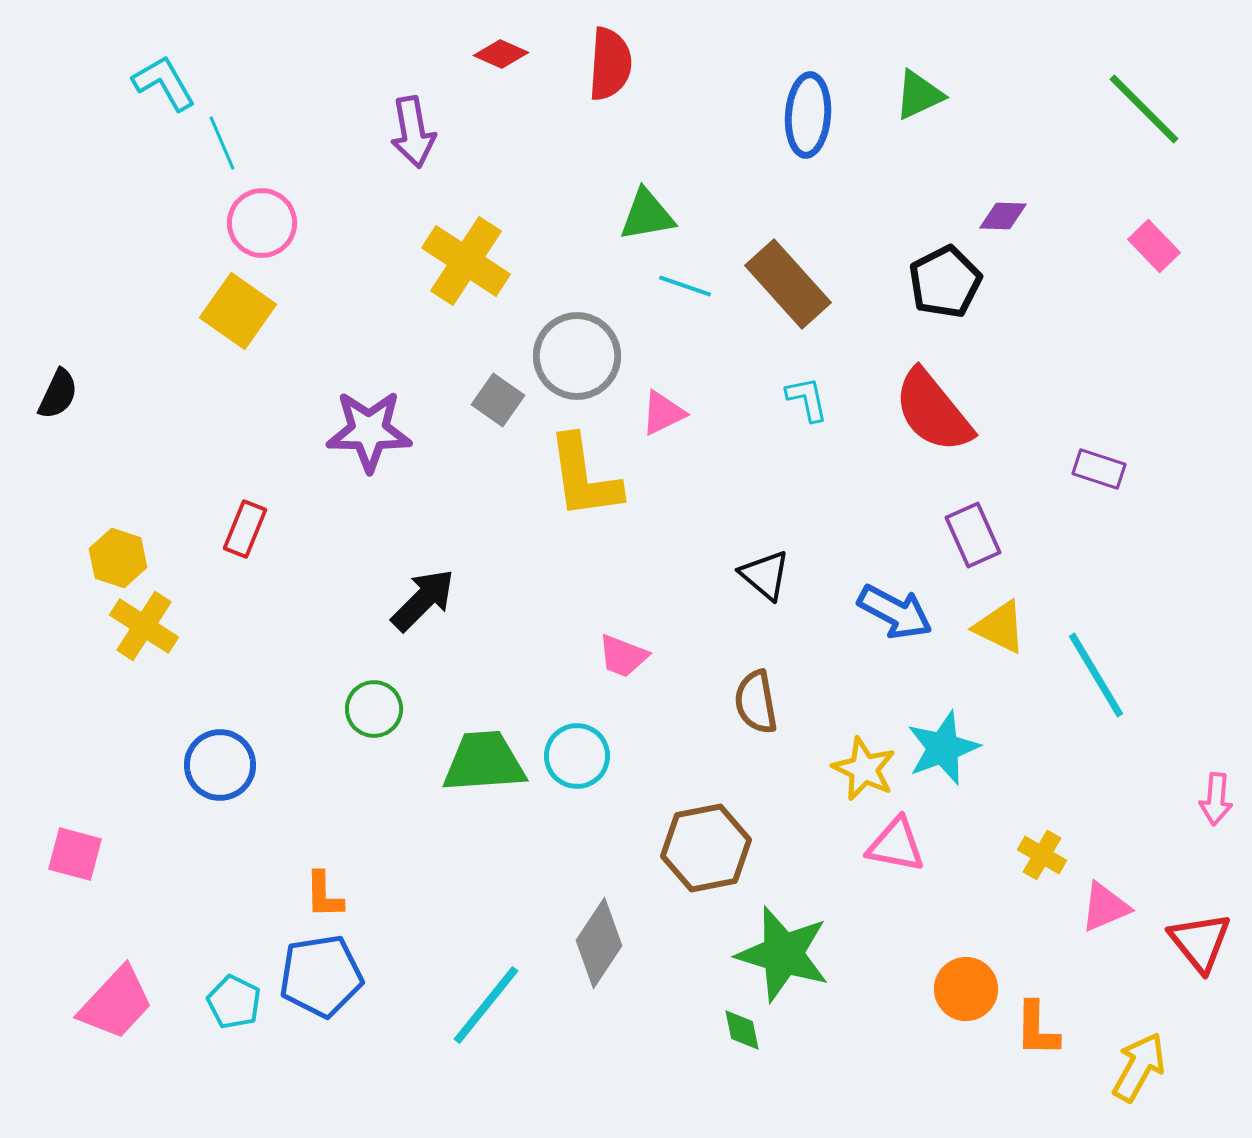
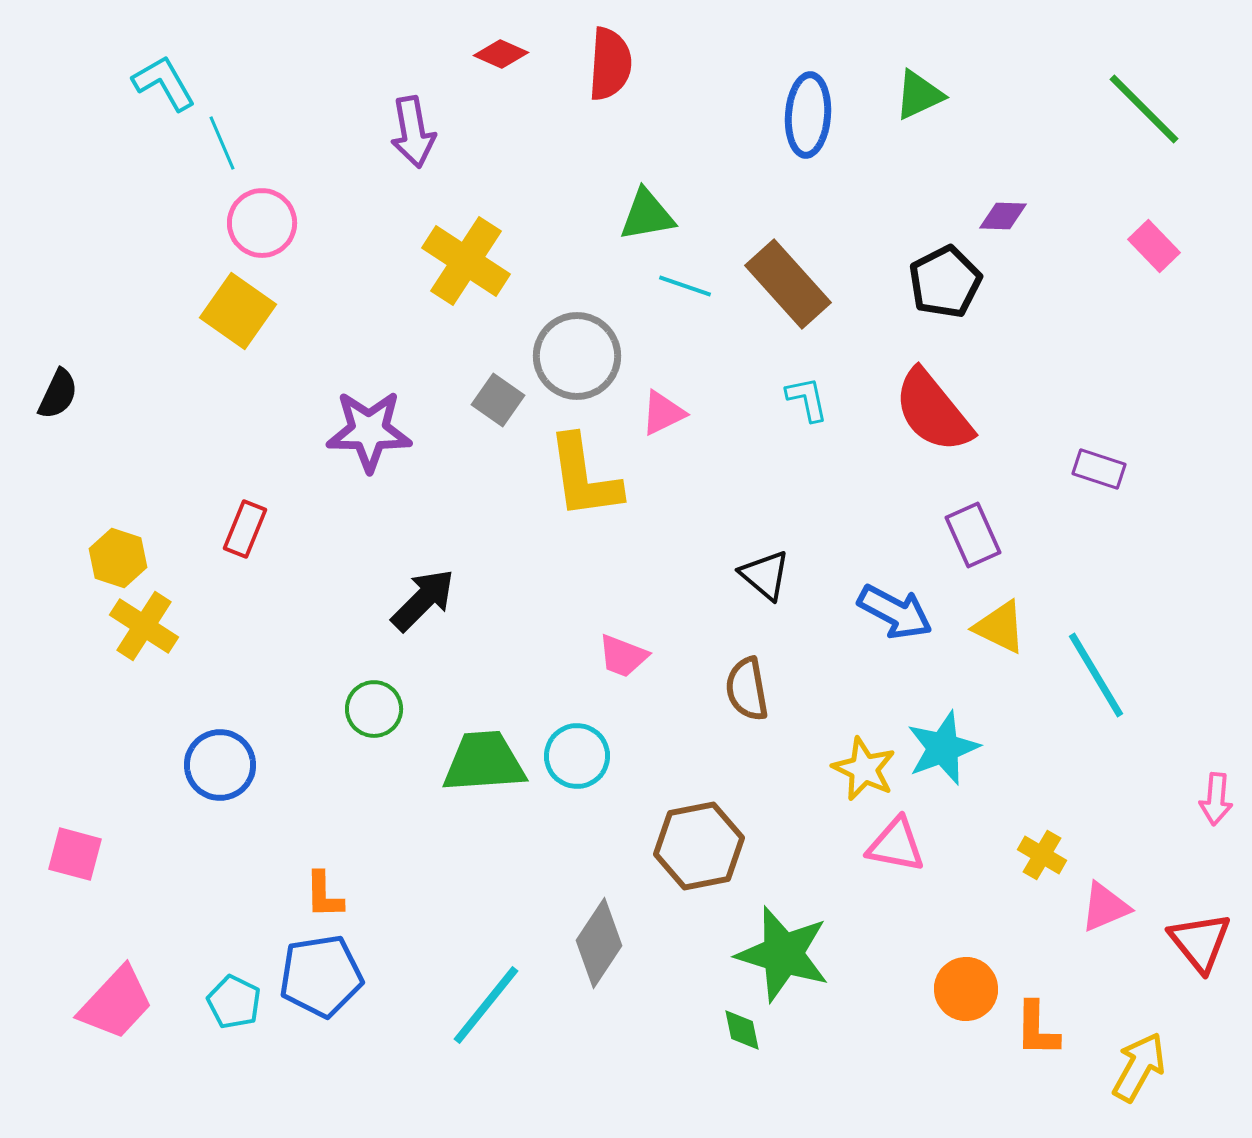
brown semicircle at (756, 702): moved 9 px left, 13 px up
brown hexagon at (706, 848): moved 7 px left, 2 px up
